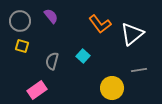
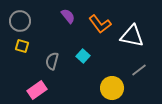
purple semicircle: moved 17 px right
white triangle: moved 2 px down; rotated 50 degrees clockwise
gray line: rotated 28 degrees counterclockwise
